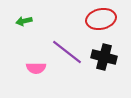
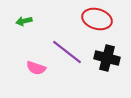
red ellipse: moved 4 px left; rotated 28 degrees clockwise
black cross: moved 3 px right, 1 px down
pink semicircle: rotated 18 degrees clockwise
